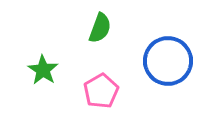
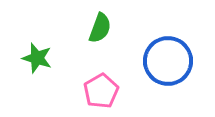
green star: moved 6 px left, 12 px up; rotated 16 degrees counterclockwise
